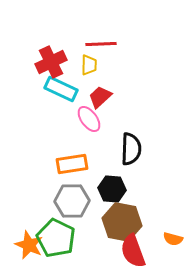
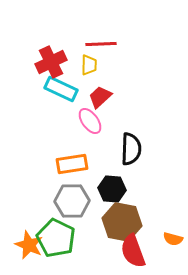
pink ellipse: moved 1 px right, 2 px down
